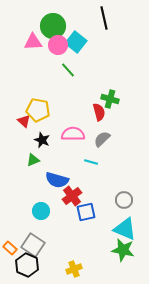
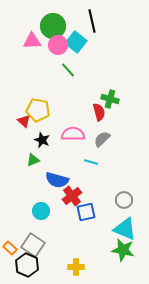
black line: moved 12 px left, 3 px down
pink triangle: moved 1 px left, 1 px up
yellow cross: moved 2 px right, 2 px up; rotated 21 degrees clockwise
